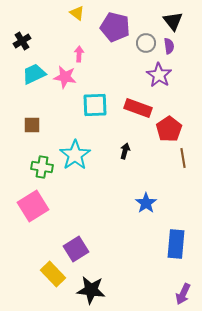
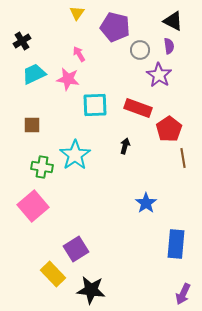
yellow triangle: rotated 28 degrees clockwise
black triangle: rotated 25 degrees counterclockwise
gray circle: moved 6 px left, 7 px down
pink arrow: rotated 35 degrees counterclockwise
pink star: moved 3 px right, 2 px down
black arrow: moved 5 px up
pink square: rotated 8 degrees counterclockwise
